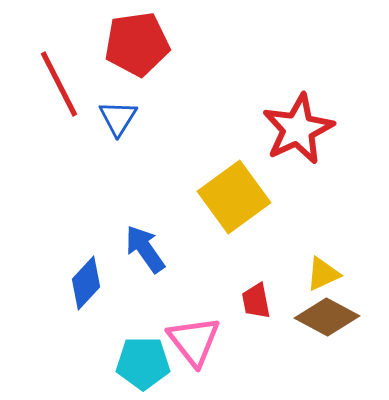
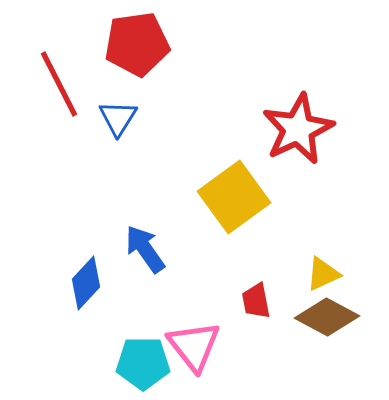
pink triangle: moved 5 px down
